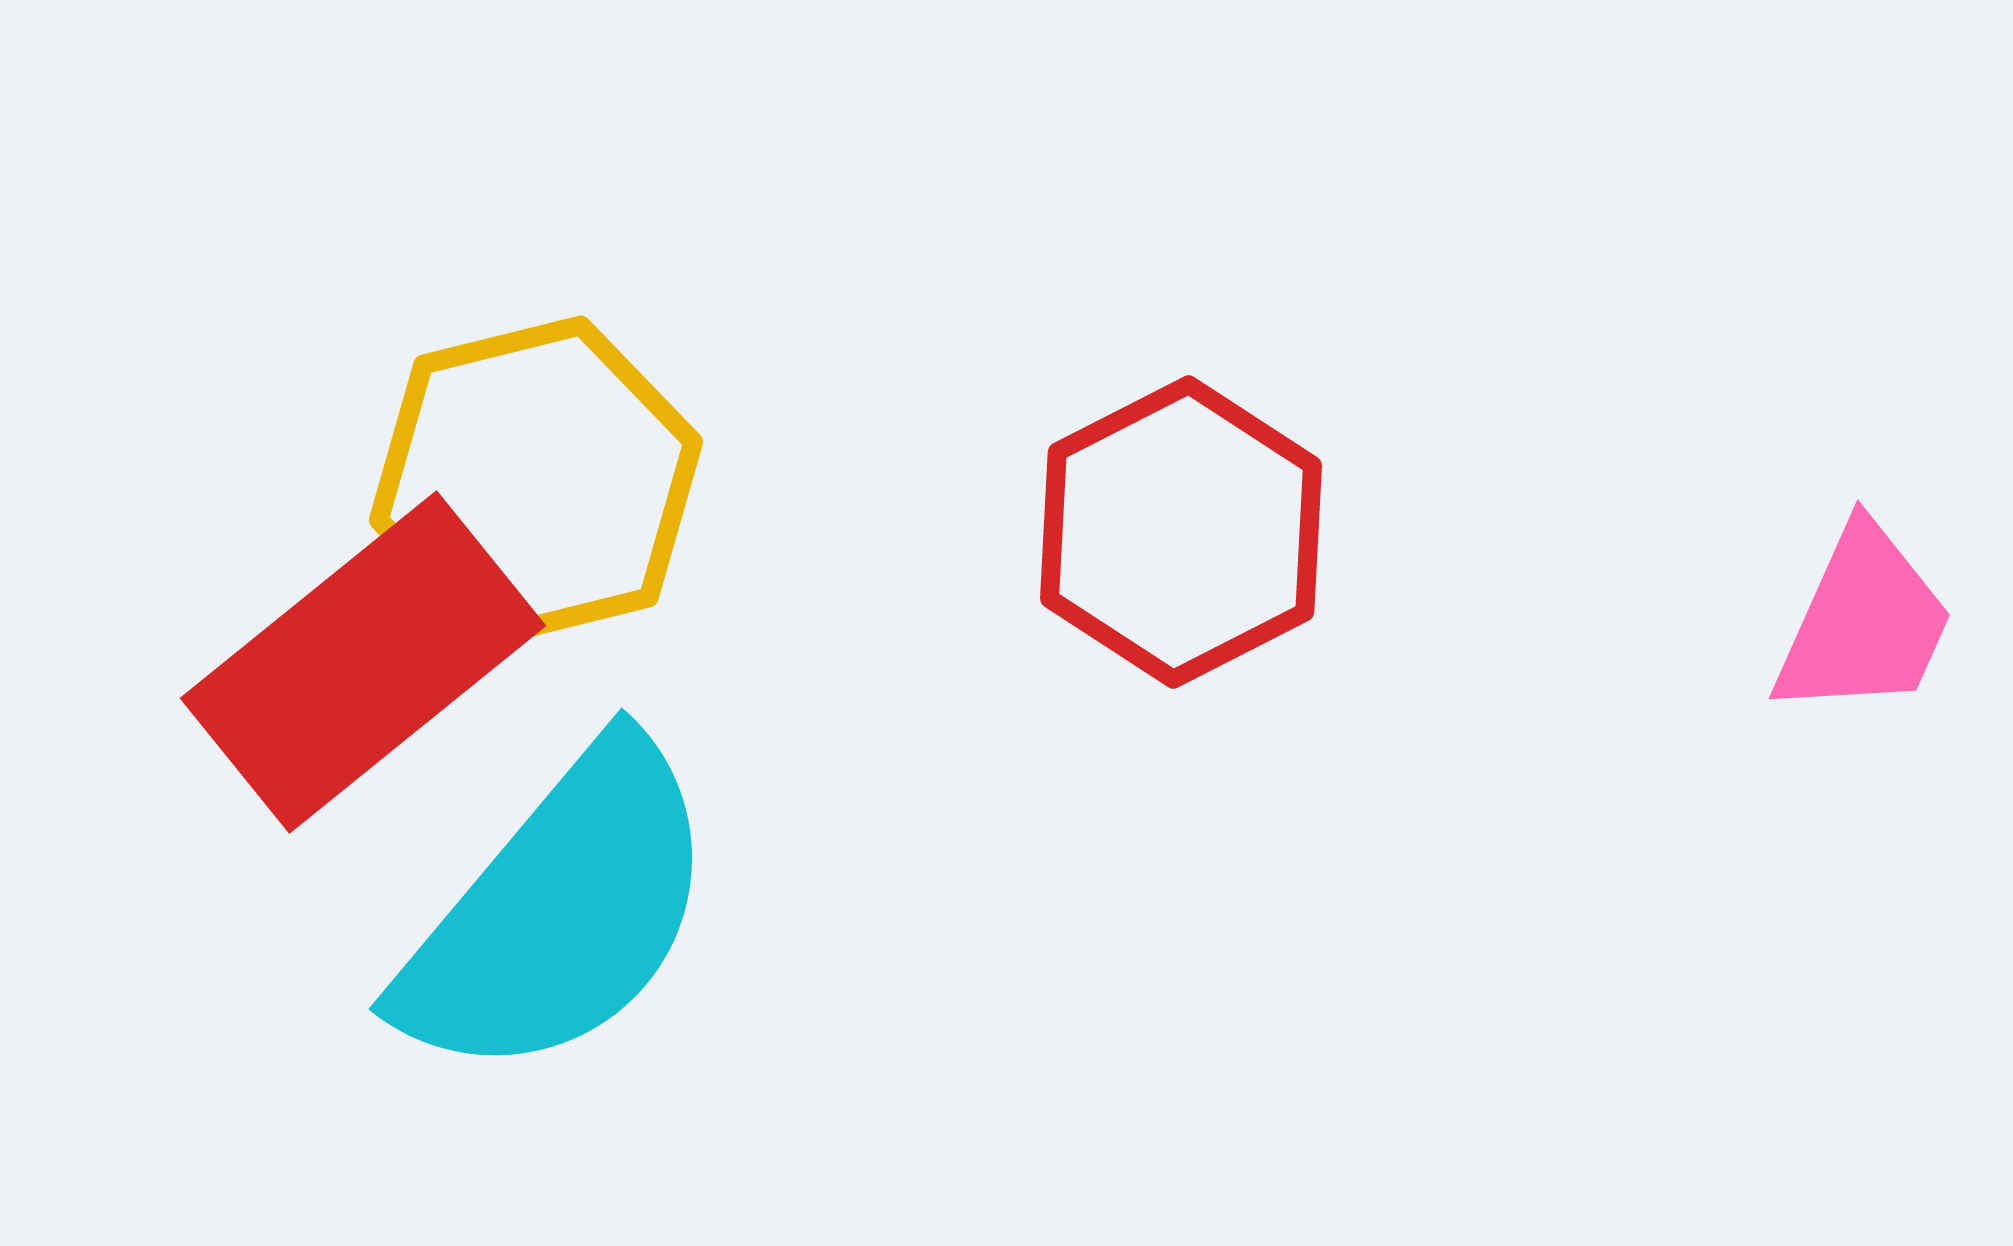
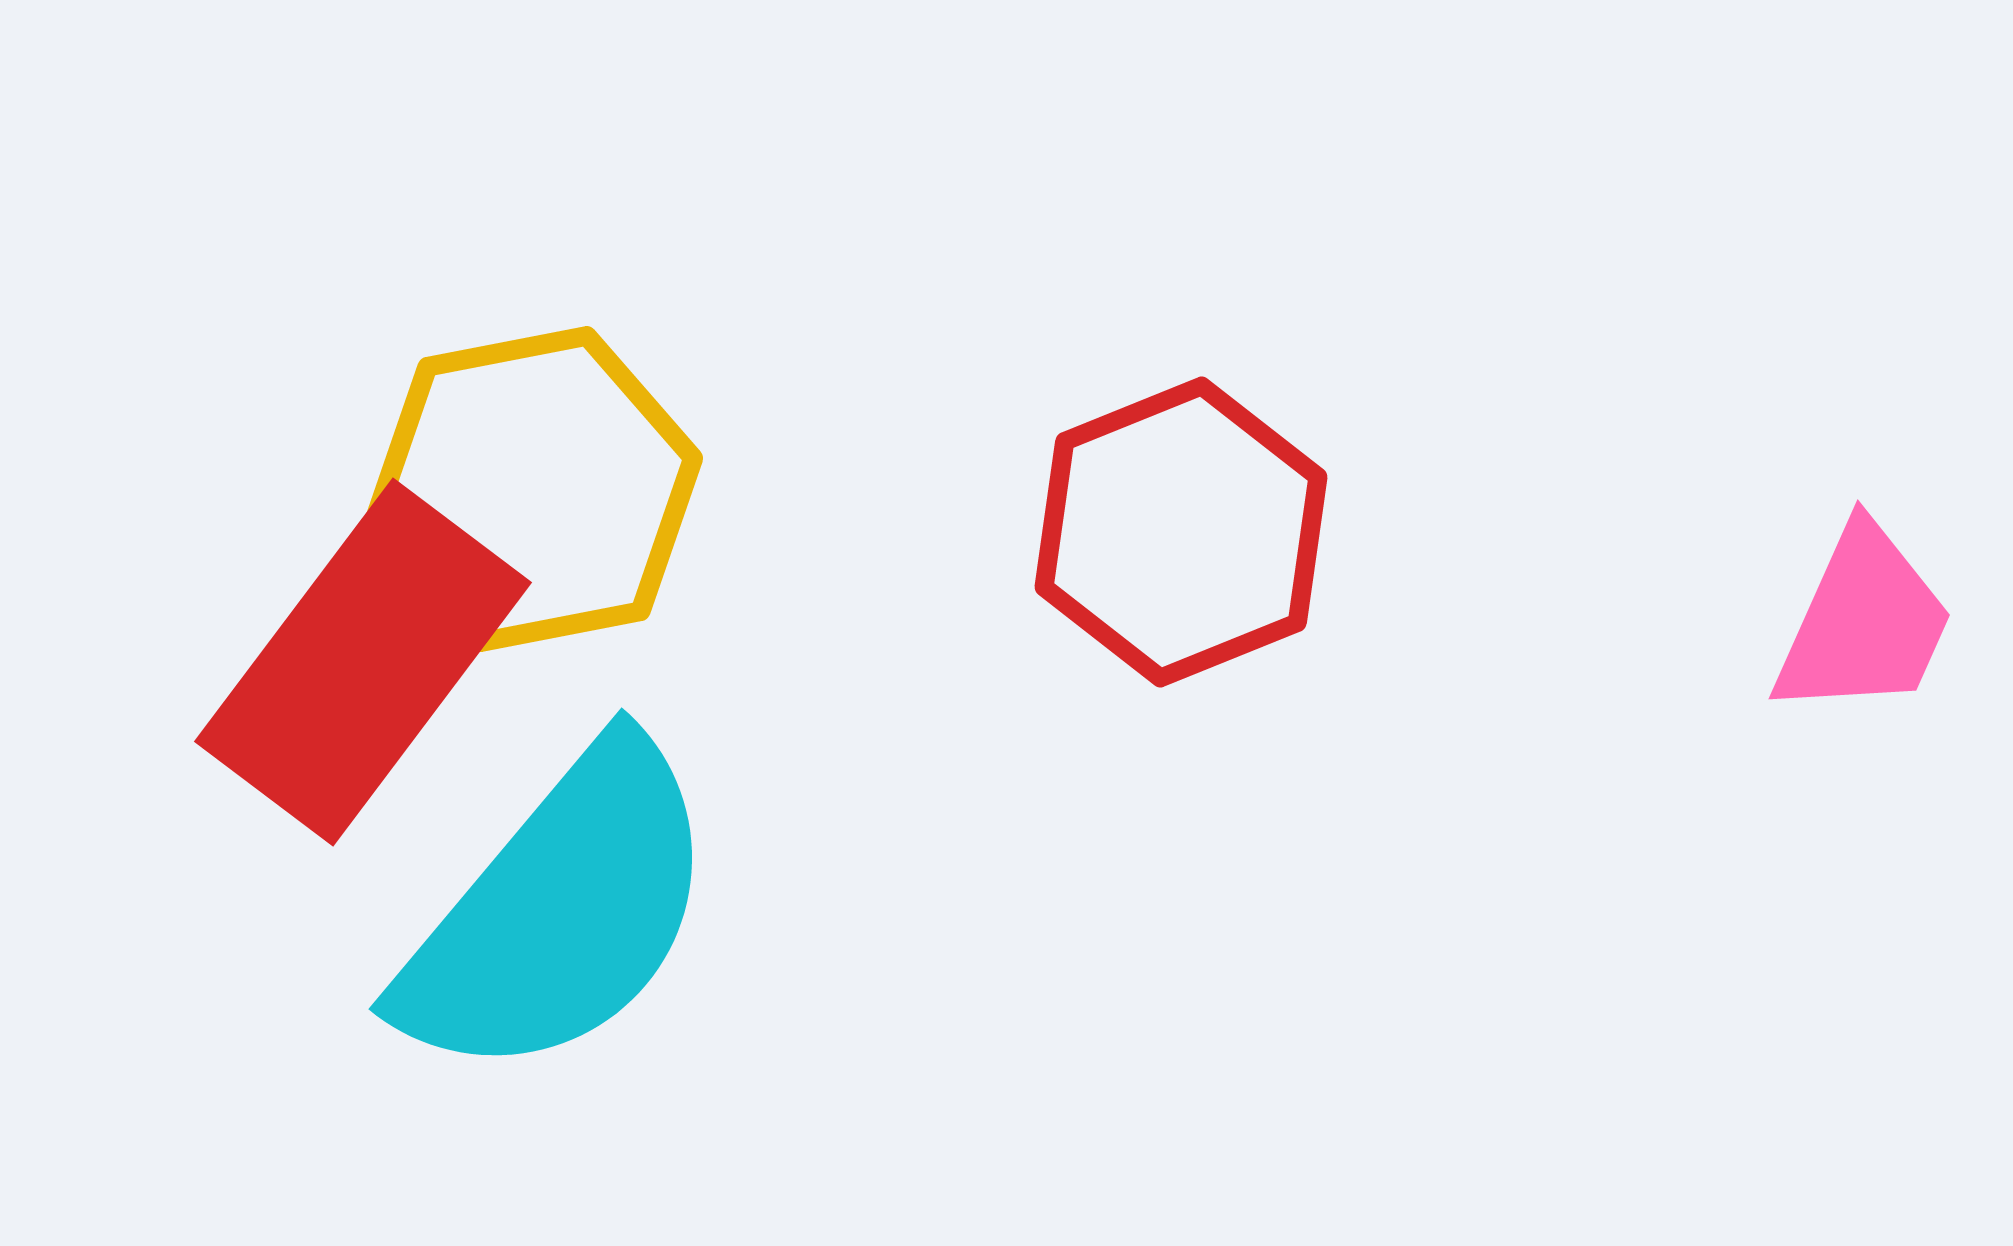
yellow hexagon: moved 2 px left, 8 px down; rotated 3 degrees clockwise
red hexagon: rotated 5 degrees clockwise
red rectangle: rotated 14 degrees counterclockwise
